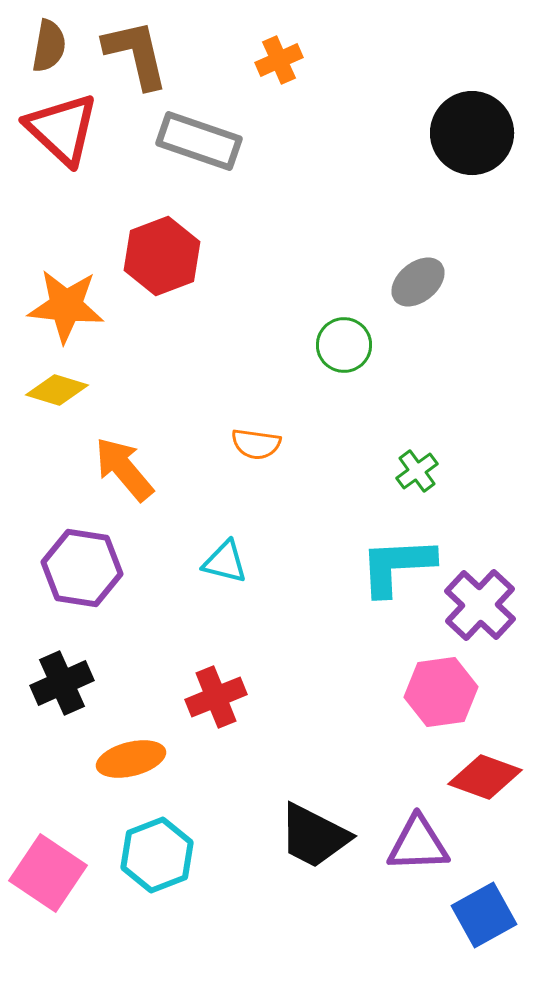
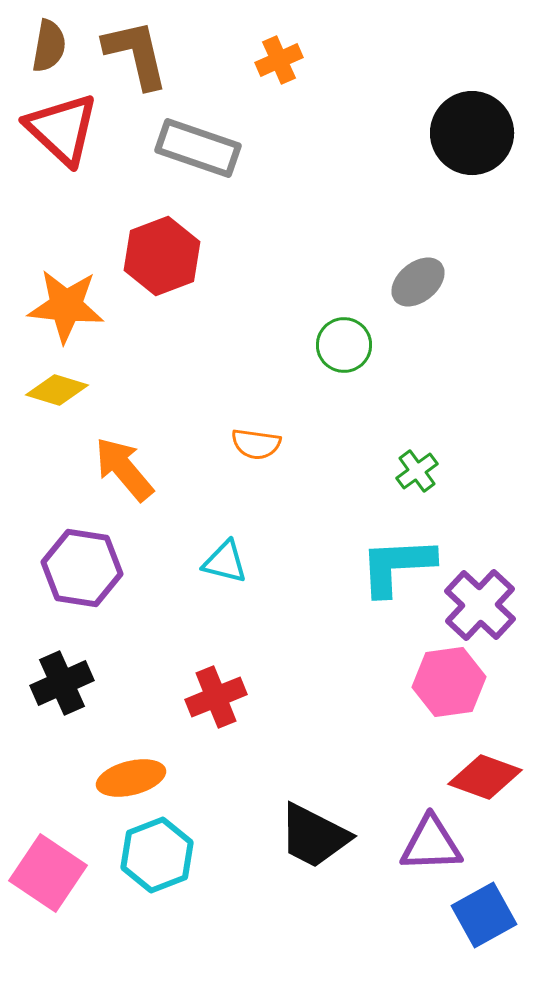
gray rectangle: moved 1 px left, 7 px down
pink hexagon: moved 8 px right, 10 px up
orange ellipse: moved 19 px down
purple triangle: moved 13 px right
